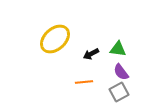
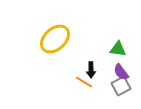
black arrow: moved 16 px down; rotated 63 degrees counterclockwise
orange line: rotated 36 degrees clockwise
gray square: moved 2 px right, 6 px up
